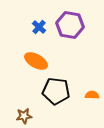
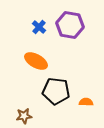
orange semicircle: moved 6 px left, 7 px down
